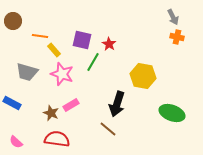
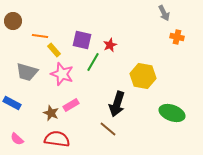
gray arrow: moved 9 px left, 4 px up
red star: moved 1 px right, 1 px down; rotated 16 degrees clockwise
pink semicircle: moved 1 px right, 3 px up
